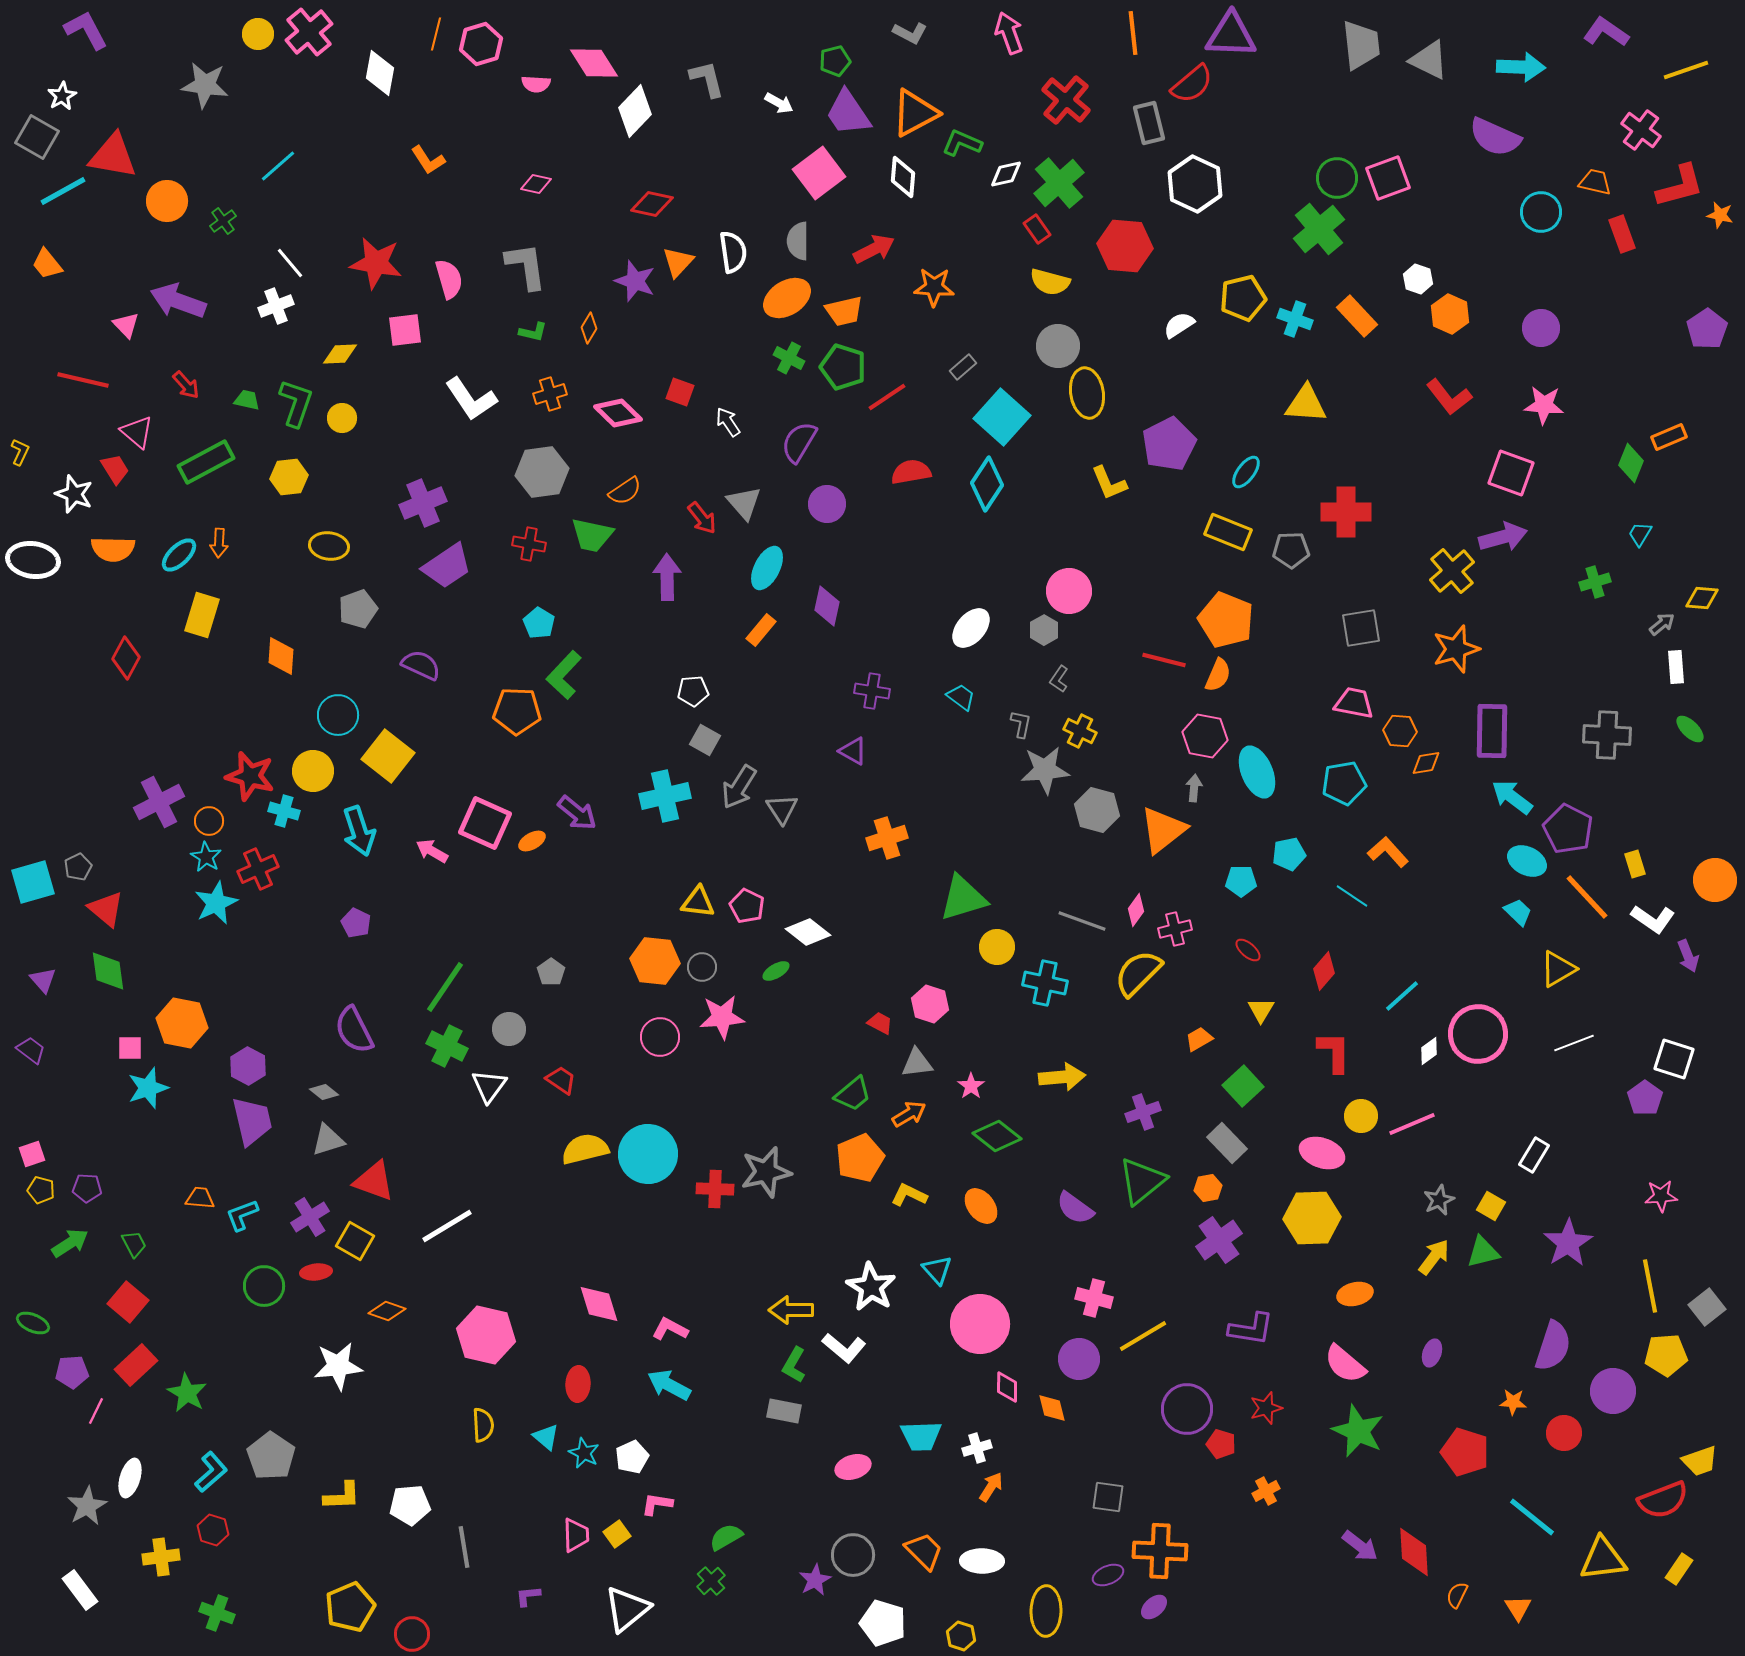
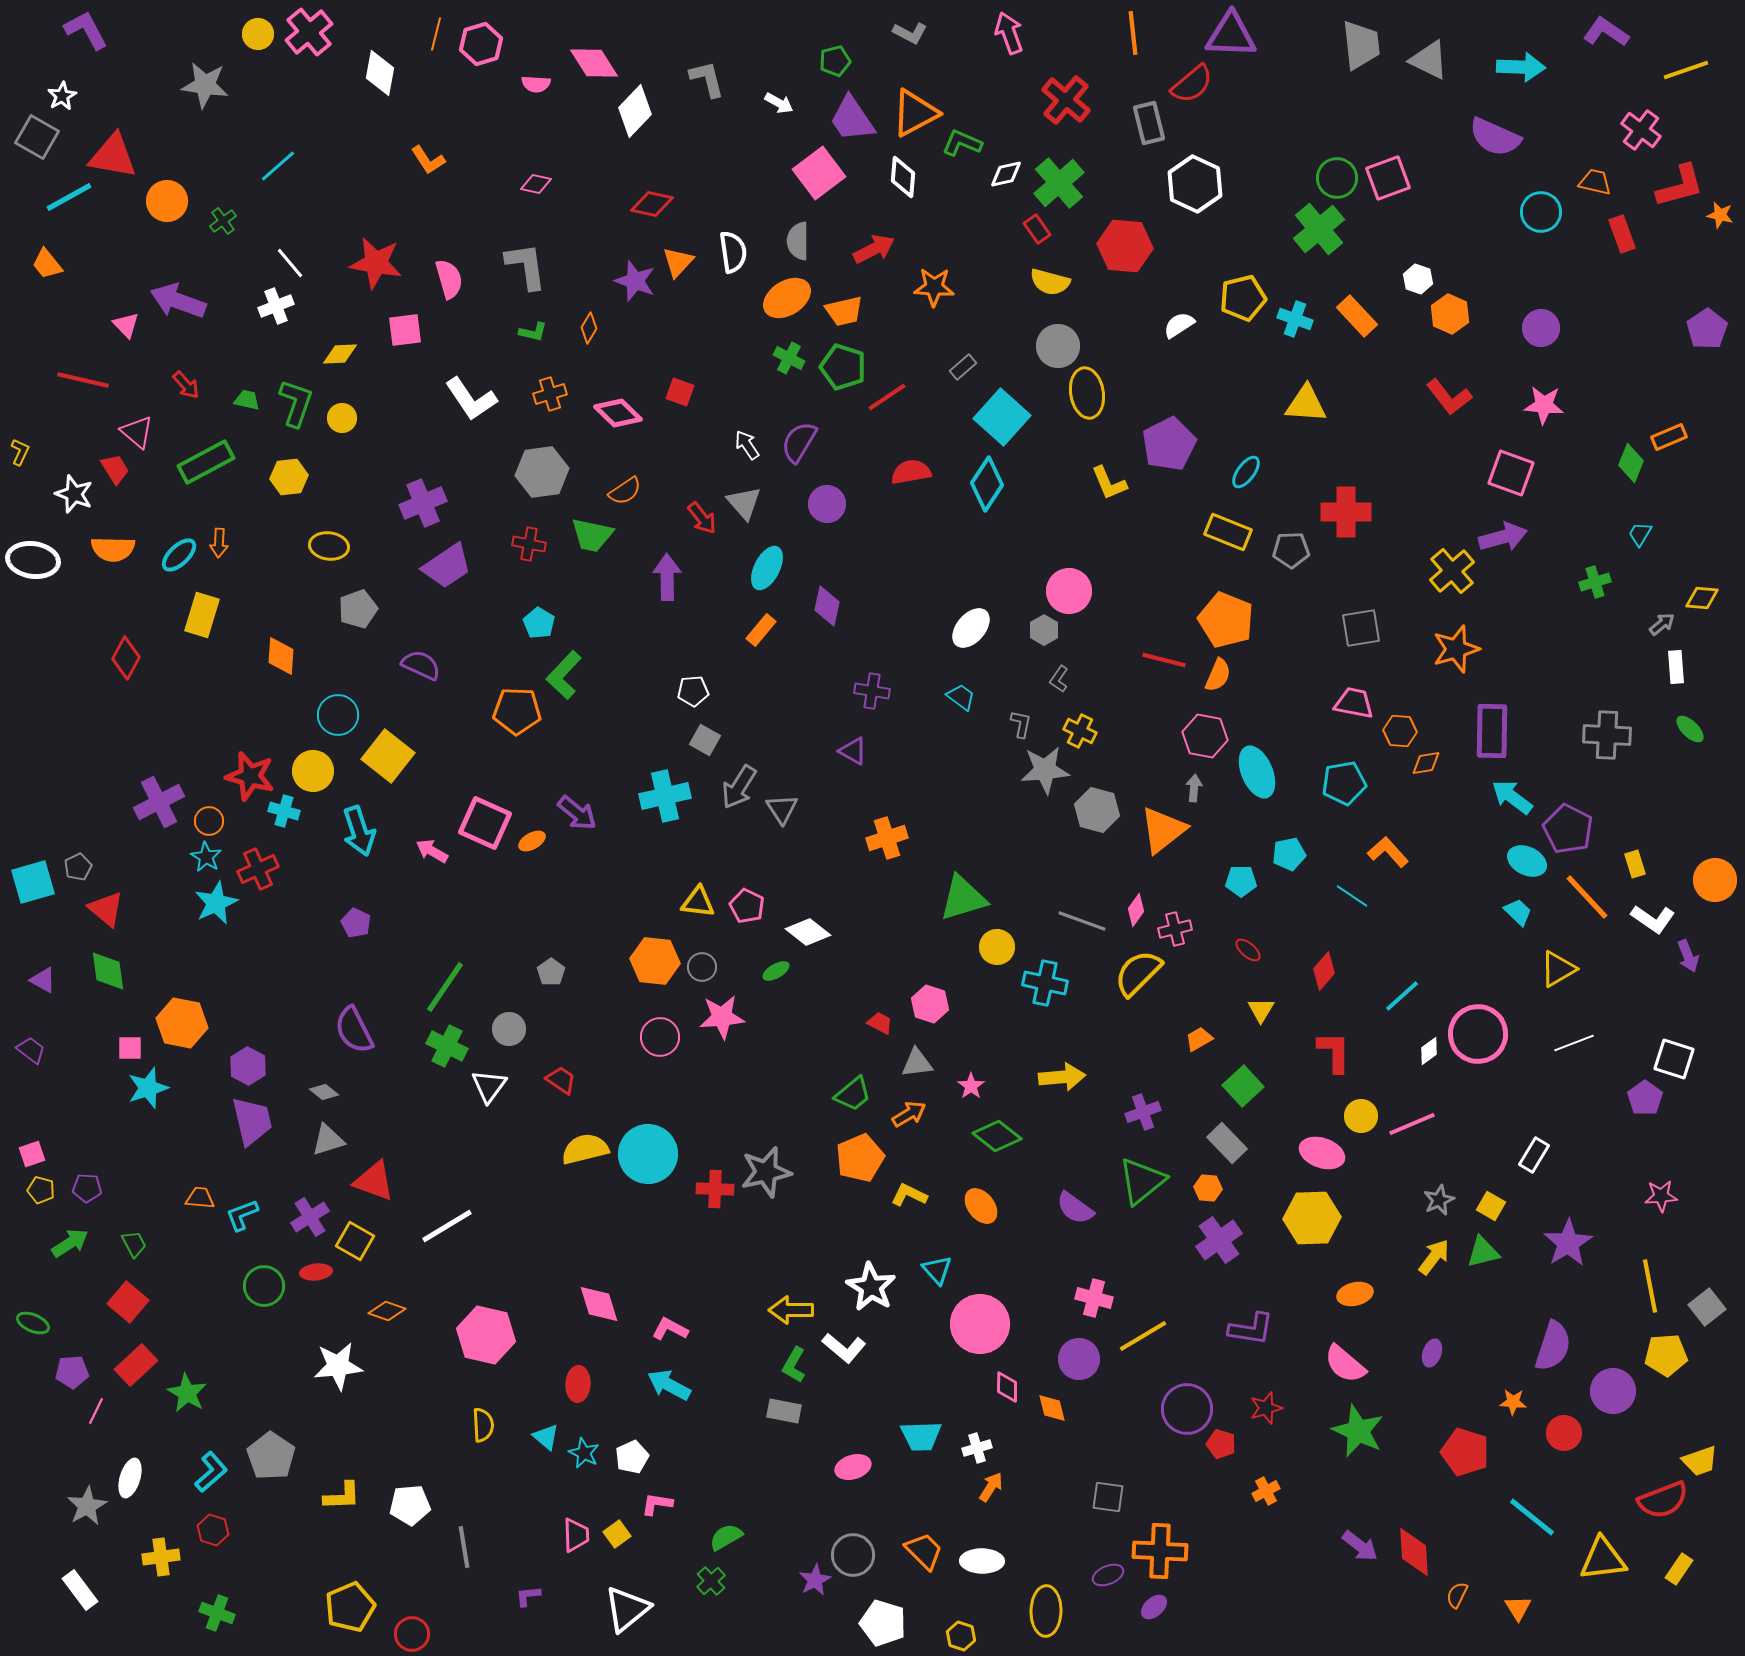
purple trapezoid at (848, 113): moved 4 px right, 6 px down
cyan line at (63, 191): moved 6 px right, 6 px down
white arrow at (728, 422): moved 19 px right, 23 px down
purple triangle at (43, 980): rotated 20 degrees counterclockwise
orange hexagon at (1208, 1188): rotated 16 degrees clockwise
